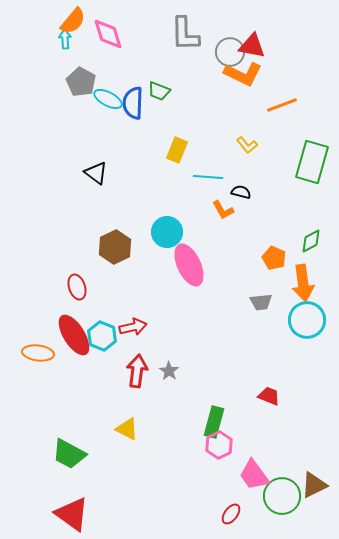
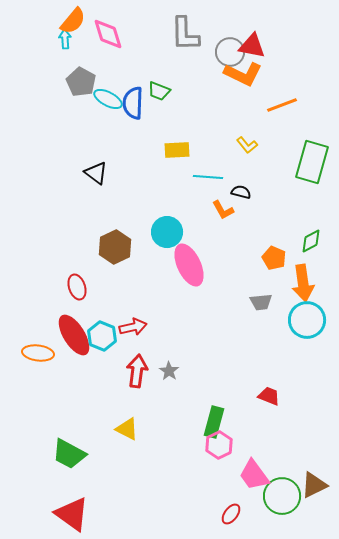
yellow rectangle at (177, 150): rotated 65 degrees clockwise
